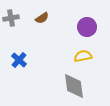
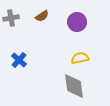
brown semicircle: moved 2 px up
purple circle: moved 10 px left, 5 px up
yellow semicircle: moved 3 px left, 2 px down
